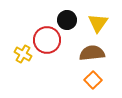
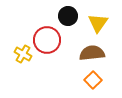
black circle: moved 1 px right, 4 px up
